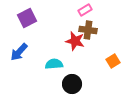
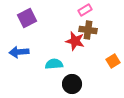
blue arrow: rotated 42 degrees clockwise
